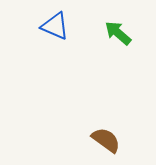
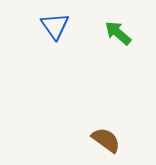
blue triangle: rotated 32 degrees clockwise
